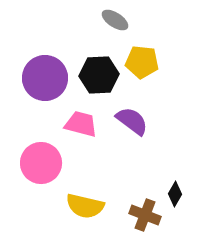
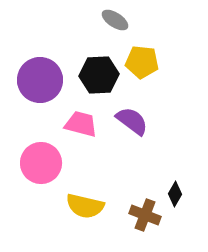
purple circle: moved 5 px left, 2 px down
